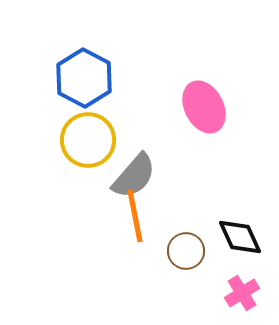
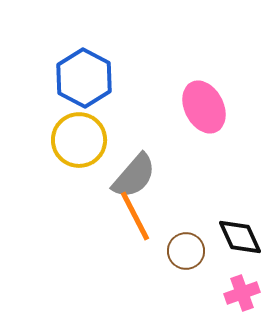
yellow circle: moved 9 px left
orange line: rotated 16 degrees counterclockwise
pink cross: rotated 12 degrees clockwise
